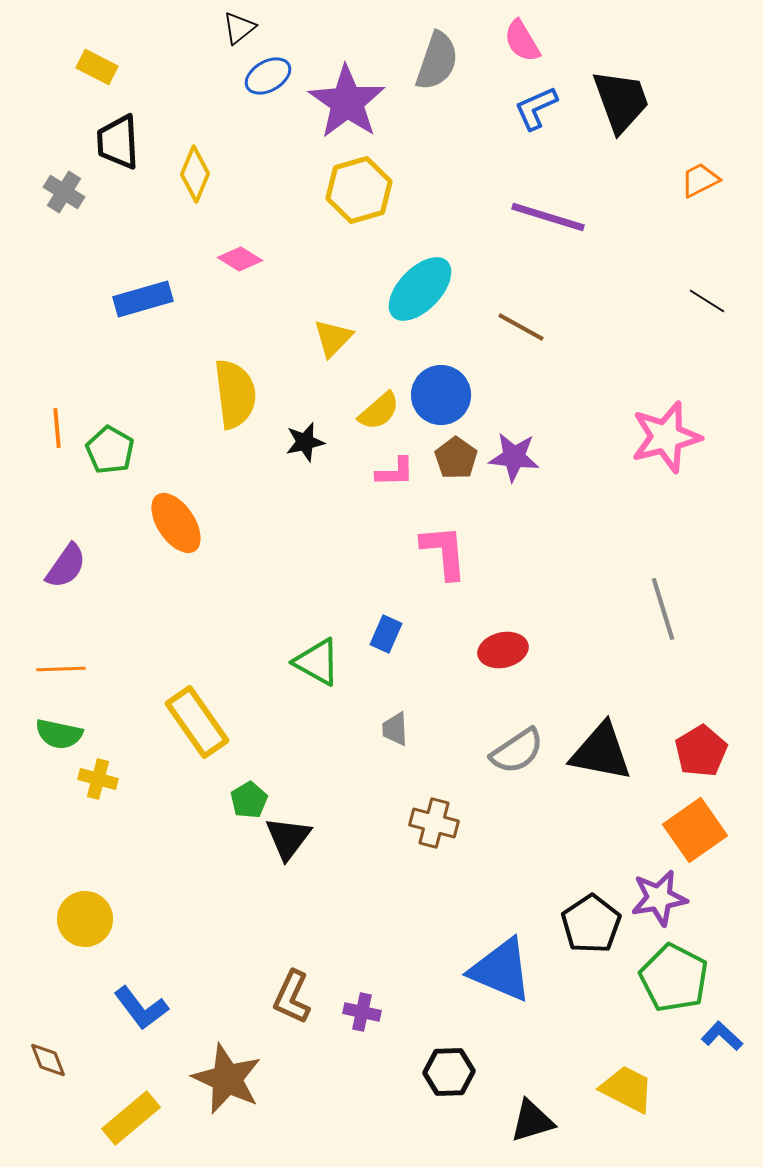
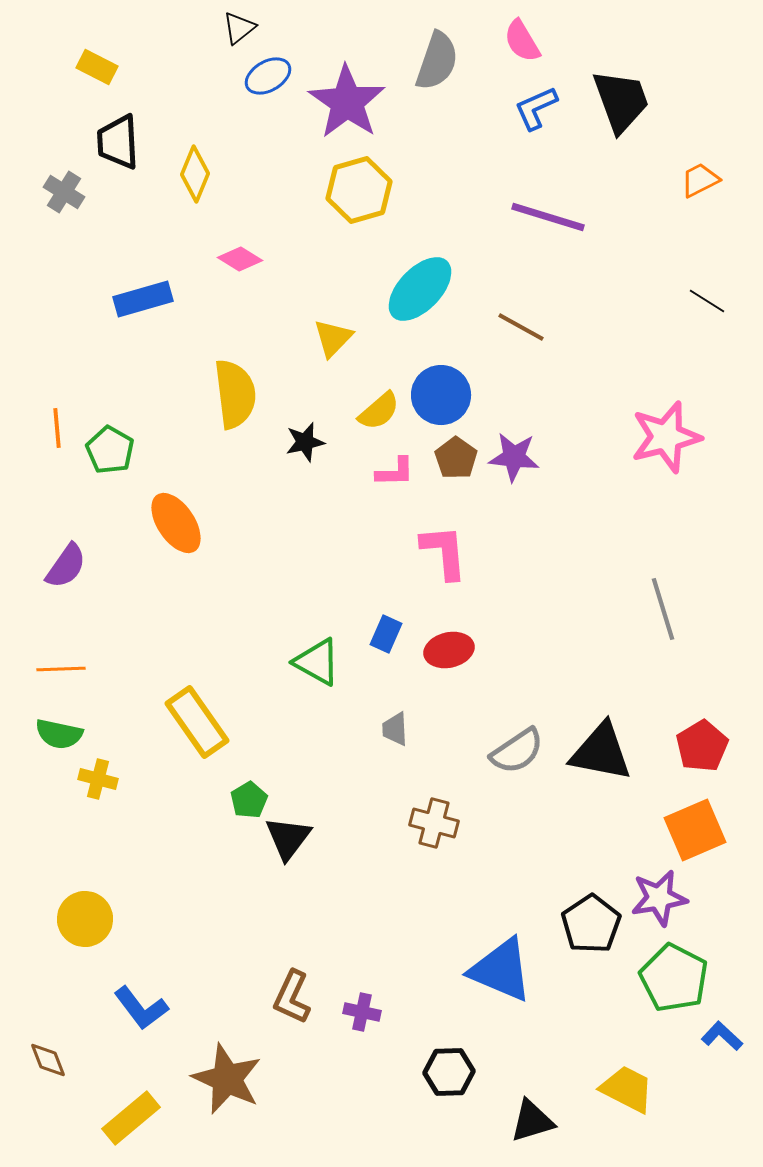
red ellipse at (503, 650): moved 54 px left
red pentagon at (701, 751): moved 1 px right, 5 px up
orange square at (695, 830): rotated 12 degrees clockwise
